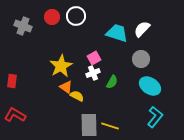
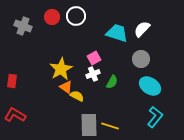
yellow star: moved 3 px down
white cross: moved 1 px down
